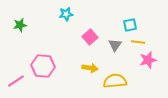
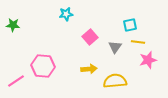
green star: moved 7 px left; rotated 16 degrees clockwise
gray triangle: moved 2 px down
yellow arrow: moved 1 px left, 1 px down; rotated 14 degrees counterclockwise
